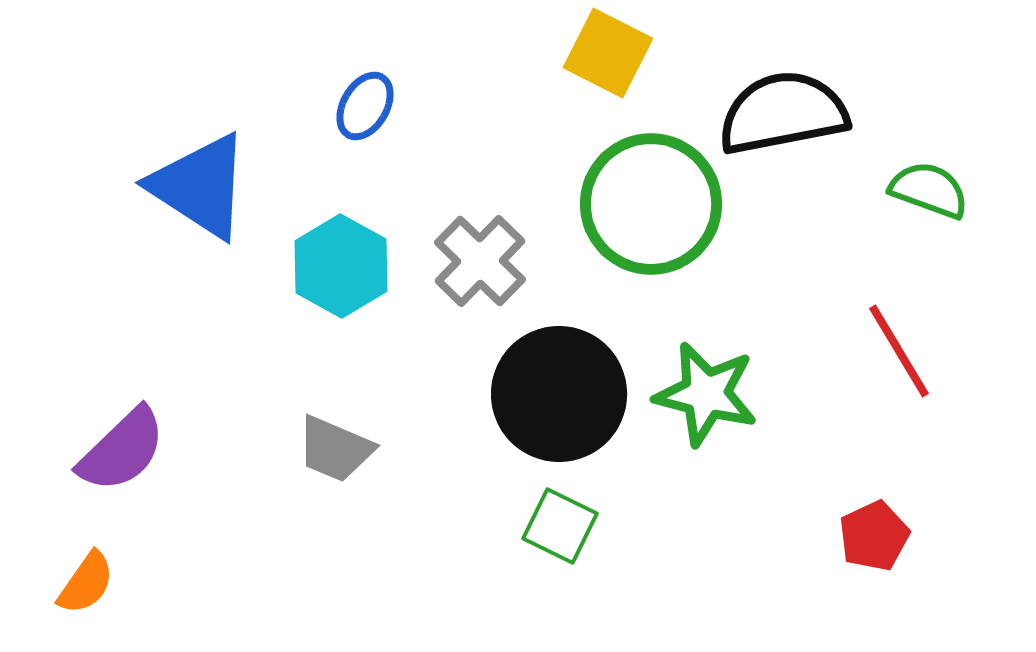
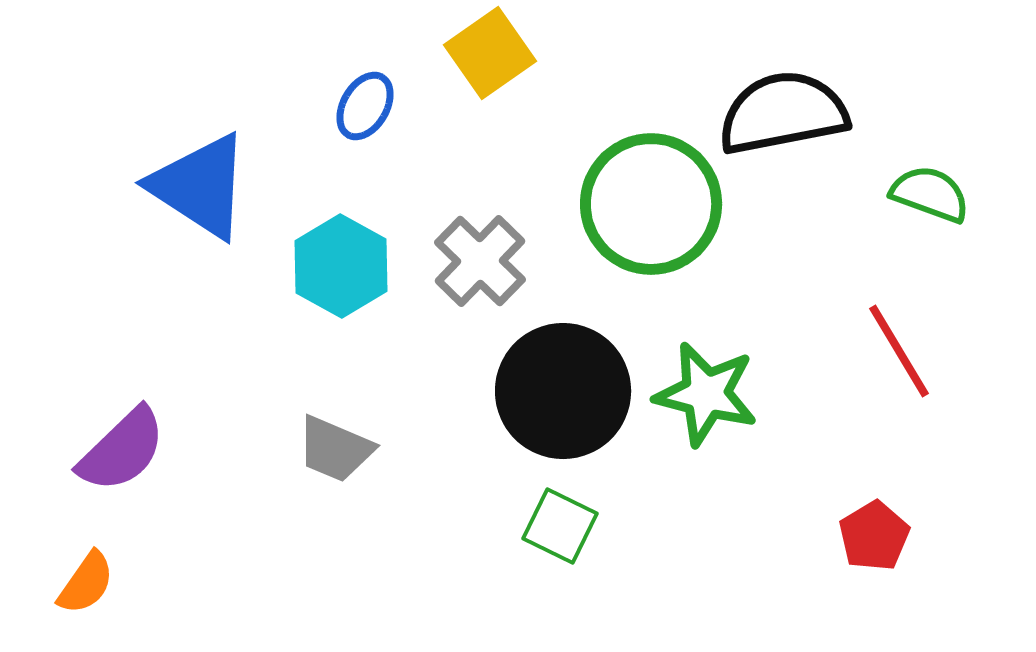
yellow square: moved 118 px left; rotated 28 degrees clockwise
green semicircle: moved 1 px right, 4 px down
black circle: moved 4 px right, 3 px up
red pentagon: rotated 6 degrees counterclockwise
